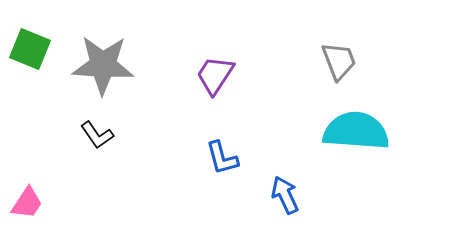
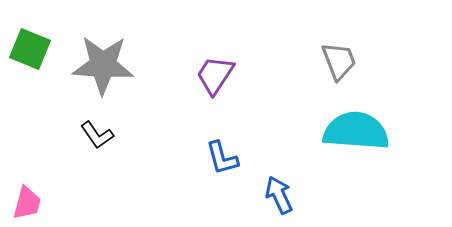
blue arrow: moved 6 px left
pink trapezoid: rotated 18 degrees counterclockwise
